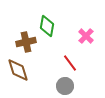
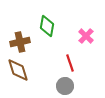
brown cross: moved 6 px left
red line: rotated 18 degrees clockwise
